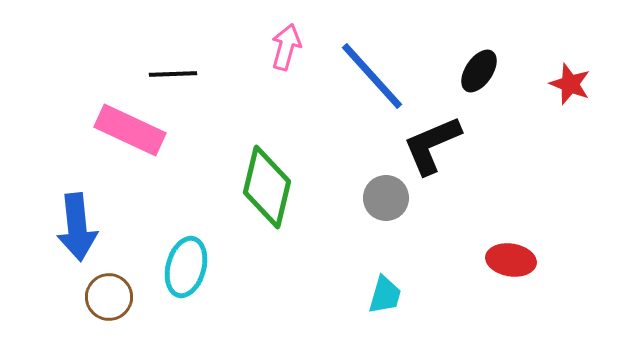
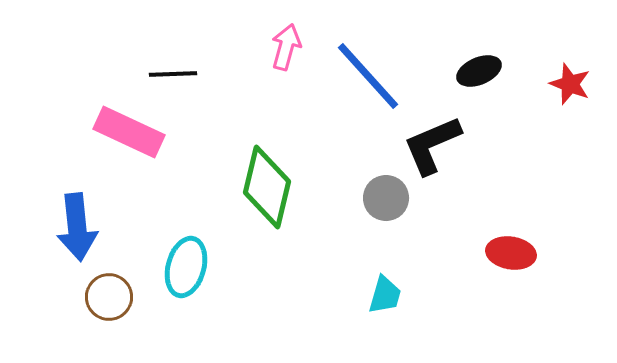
black ellipse: rotated 33 degrees clockwise
blue line: moved 4 px left
pink rectangle: moved 1 px left, 2 px down
red ellipse: moved 7 px up
